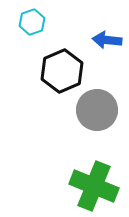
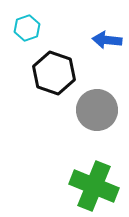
cyan hexagon: moved 5 px left, 6 px down
black hexagon: moved 8 px left, 2 px down; rotated 18 degrees counterclockwise
